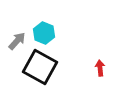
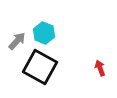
red arrow: rotated 14 degrees counterclockwise
